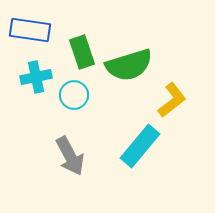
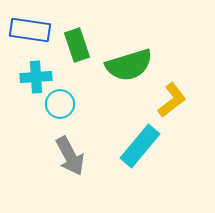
green rectangle: moved 5 px left, 7 px up
cyan cross: rotated 8 degrees clockwise
cyan circle: moved 14 px left, 9 px down
